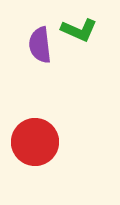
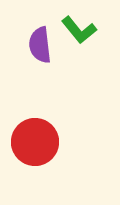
green L-shape: rotated 27 degrees clockwise
